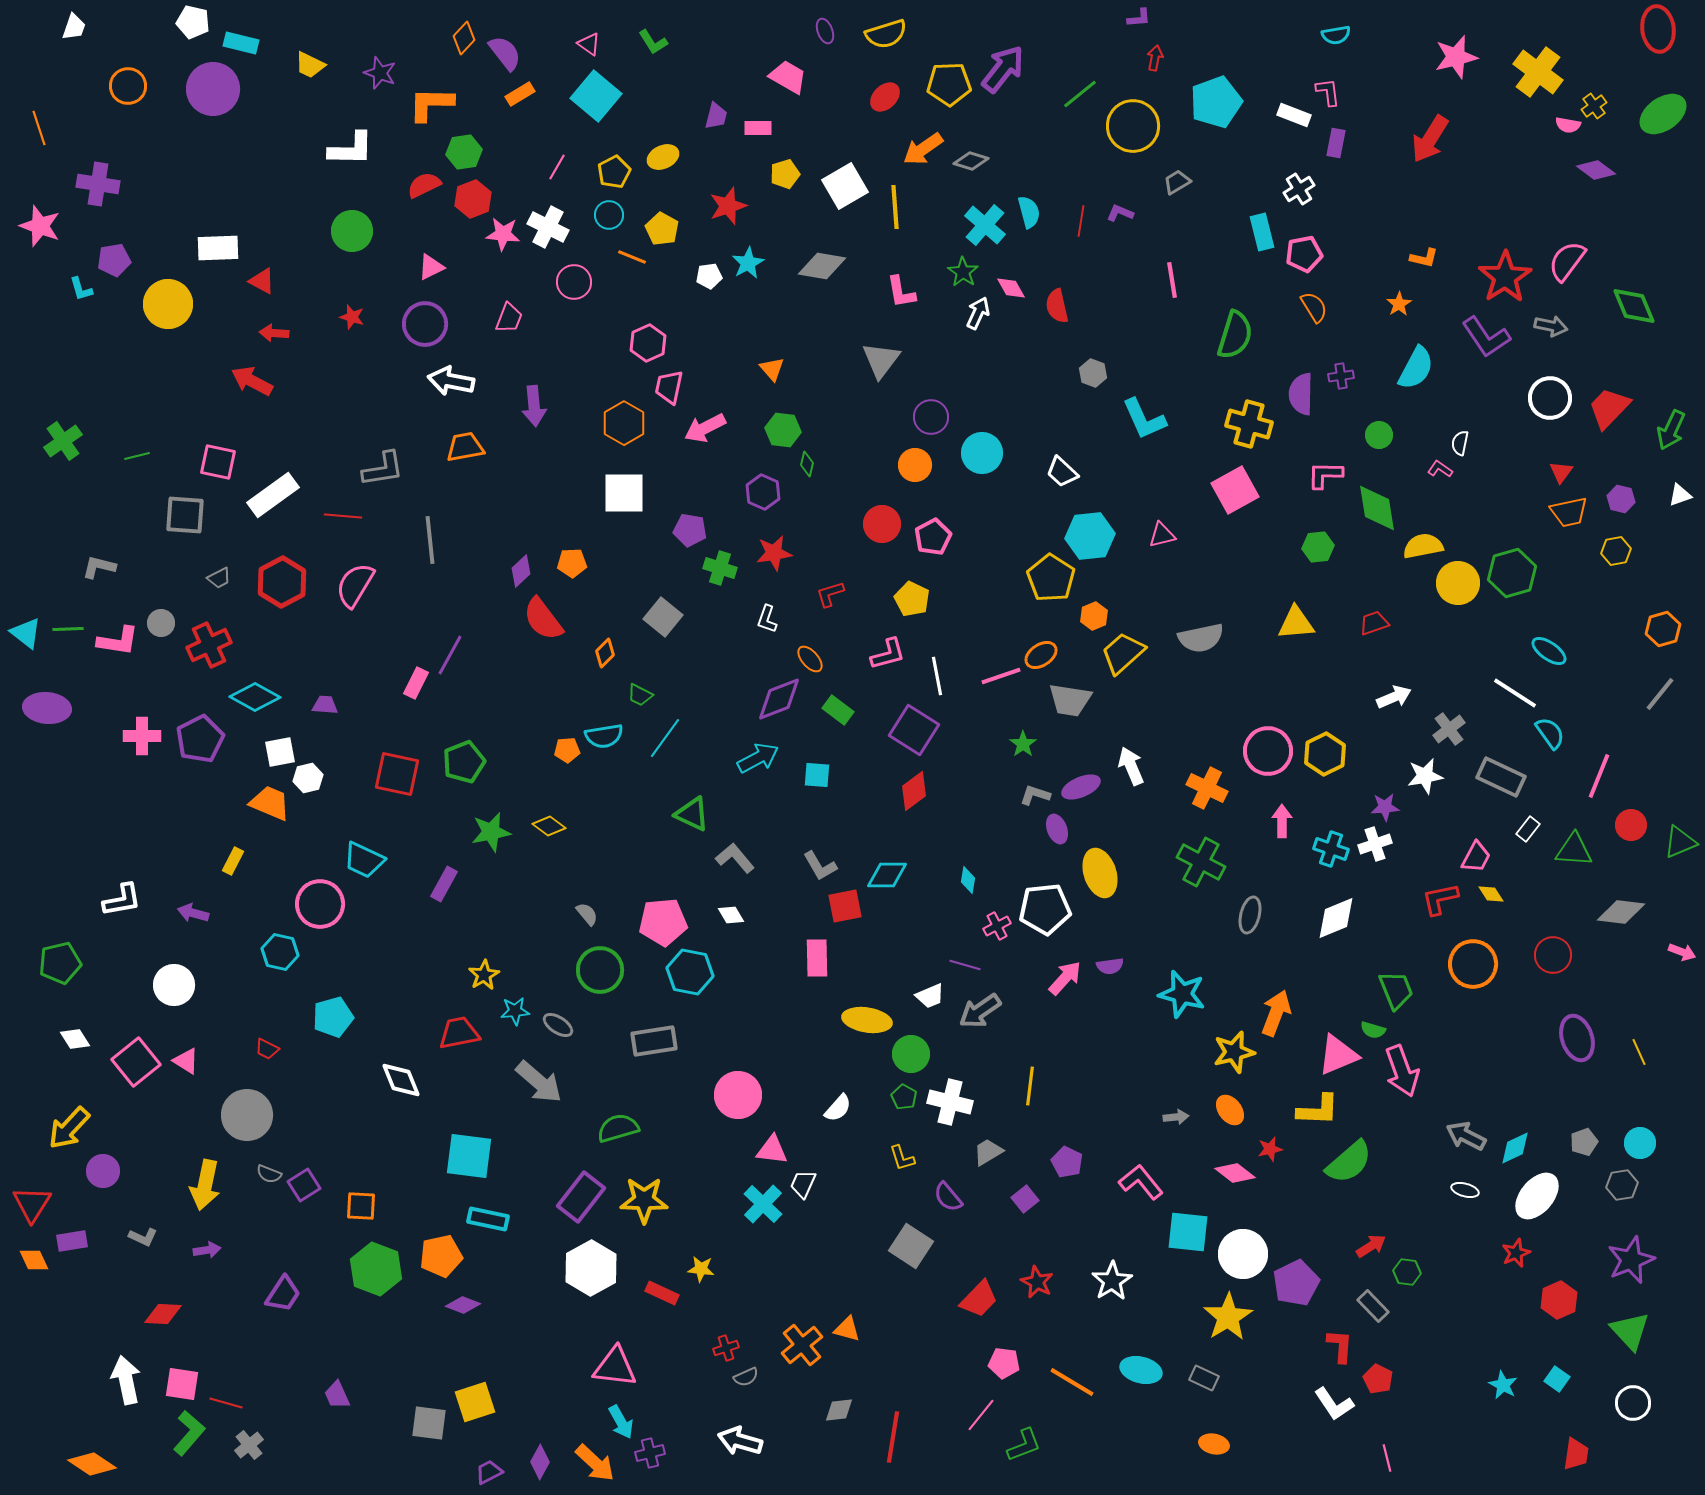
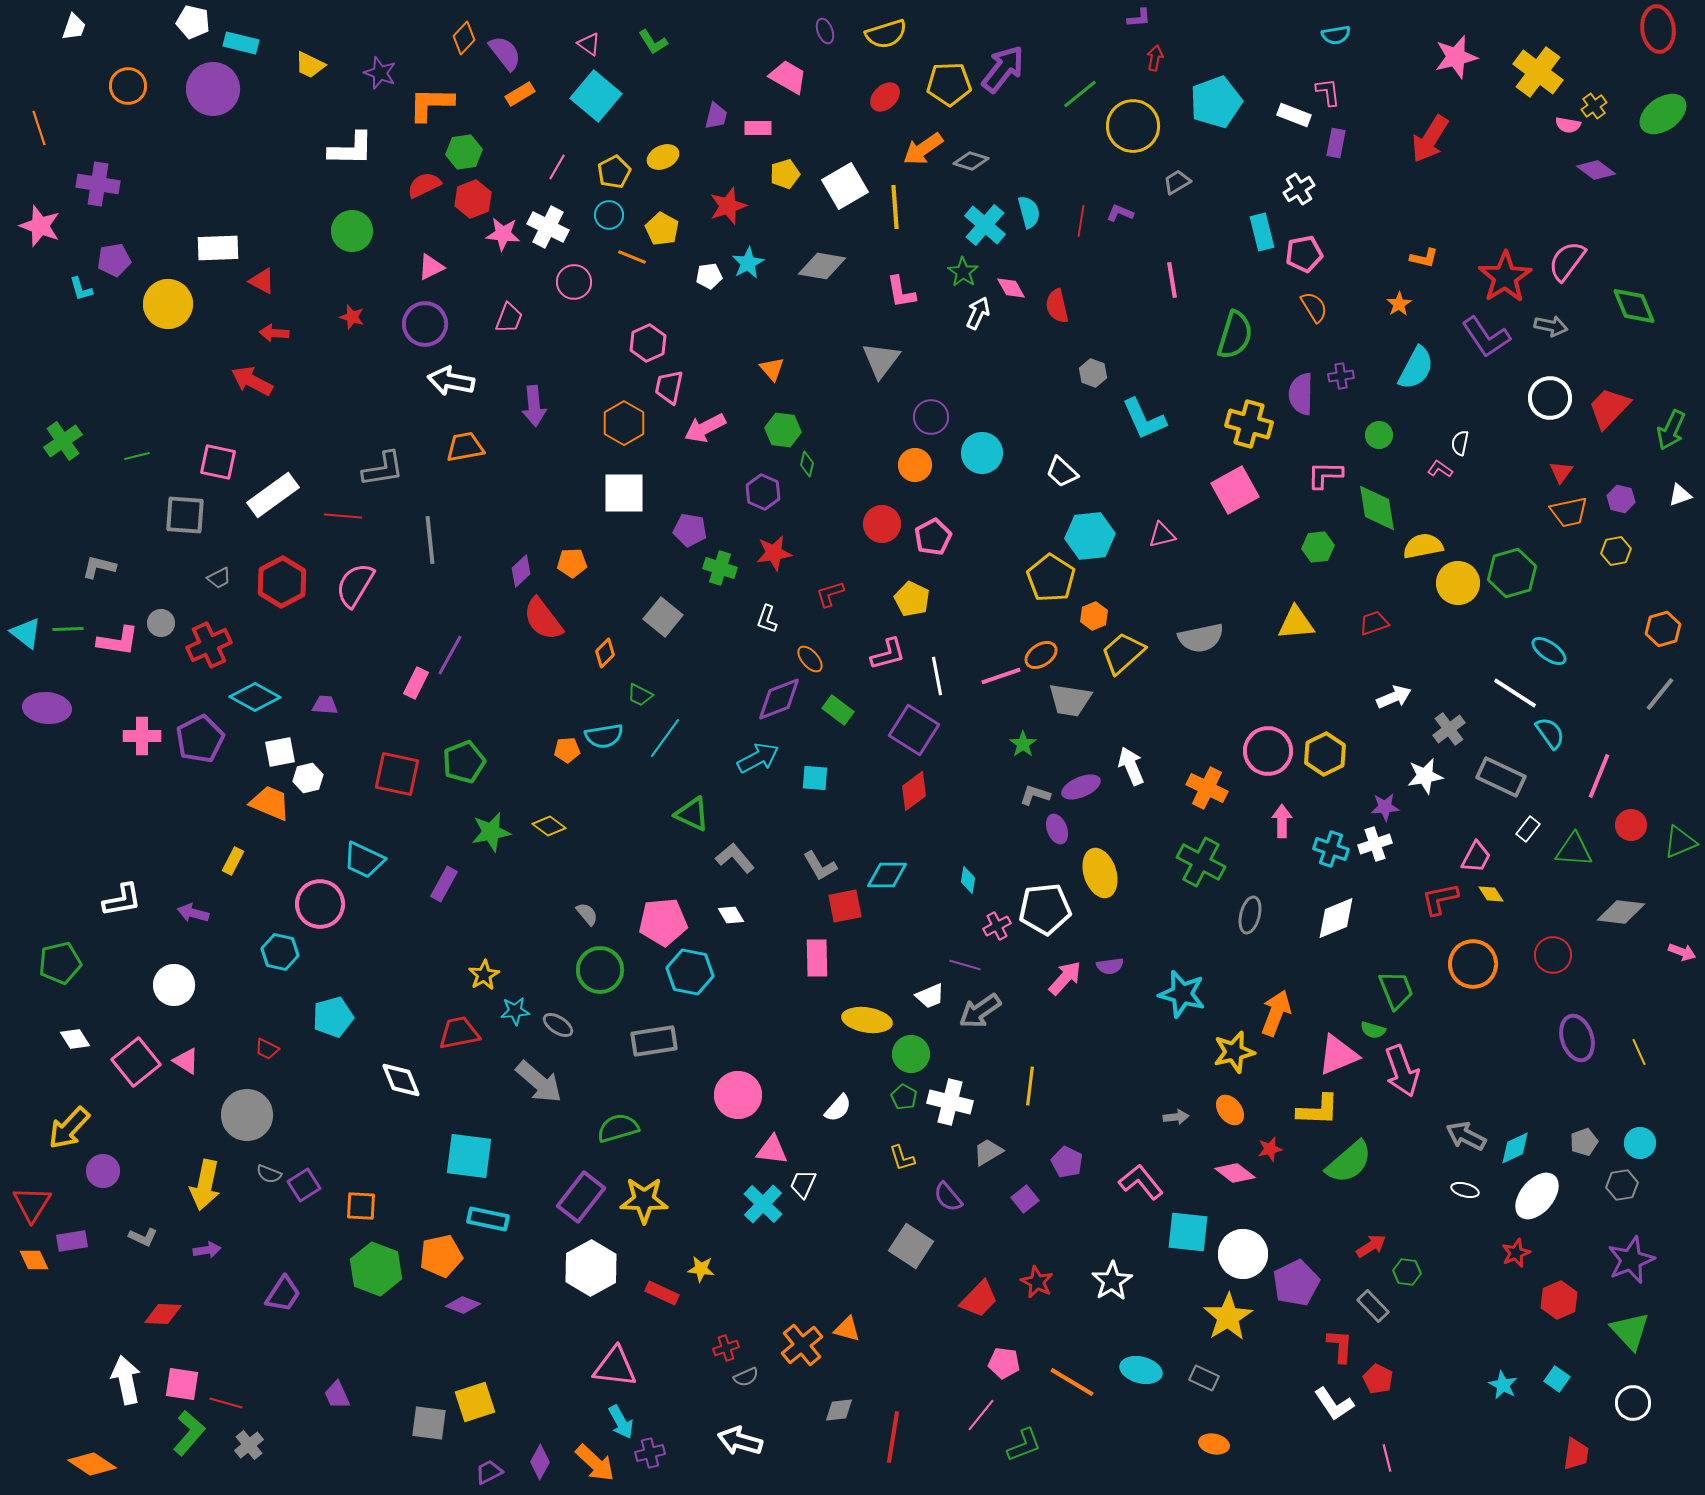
cyan square at (817, 775): moved 2 px left, 3 px down
